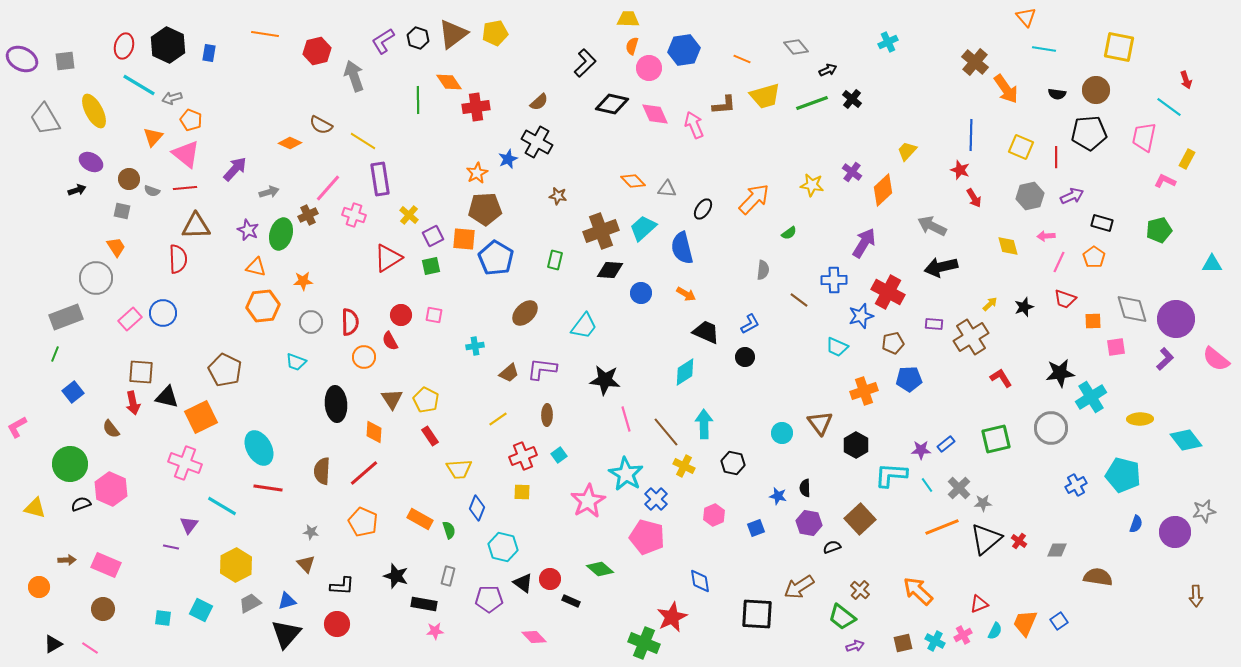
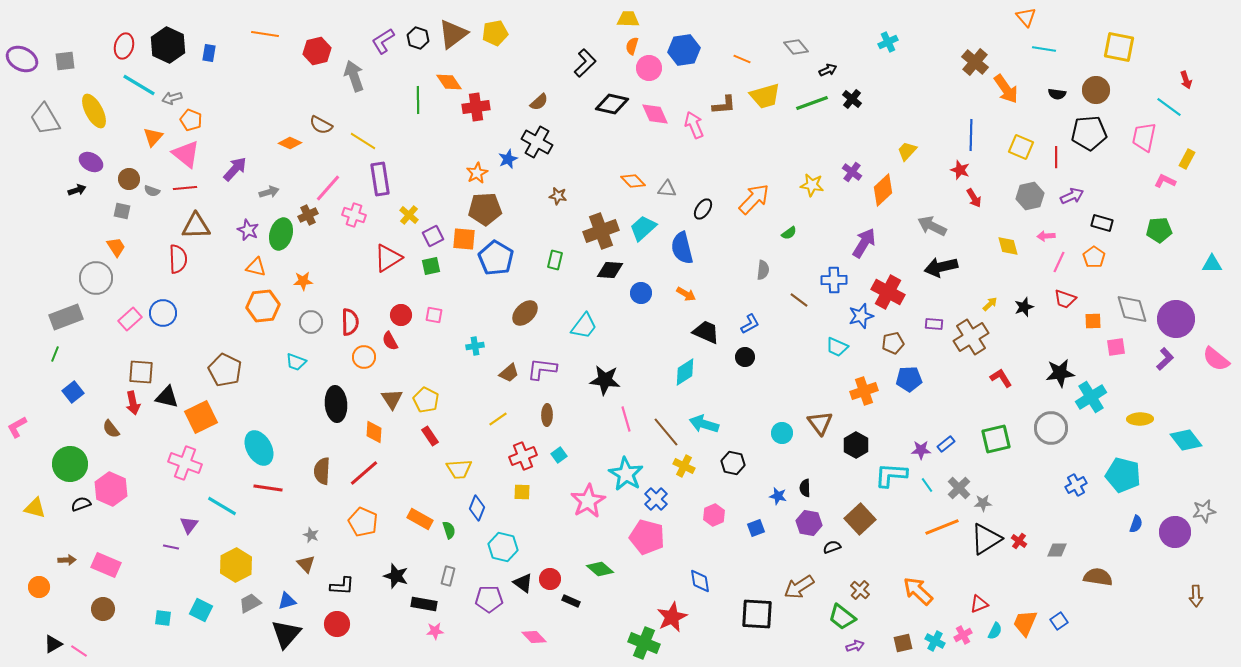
green pentagon at (1159, 230): rotated 10 degrees clockwise
cyan arrow at (704, 424): rotated 72 degrees counterclockwise
gray star at (311, 532): moved 3 px down; rotated 14 degrees clockwise
black triangle at (986, 539): rotated 8 degrees clockwise
pink line at (90, 648): moved 11 px left, 3 px down
